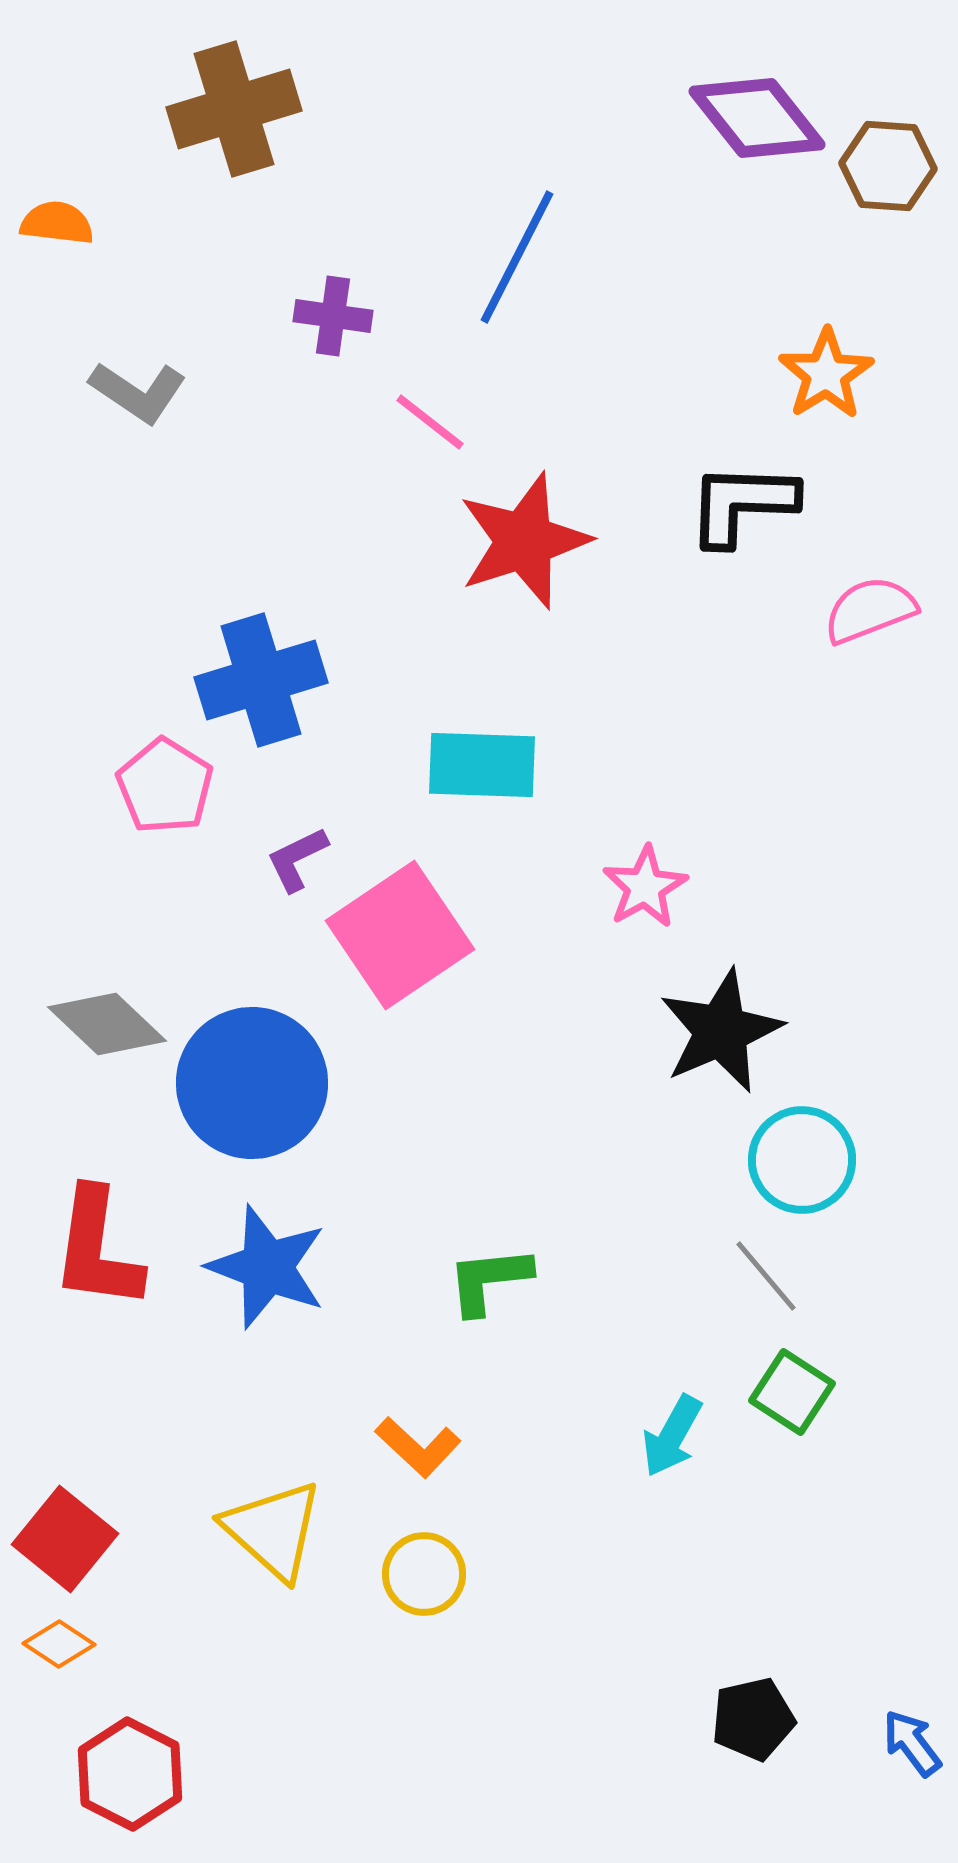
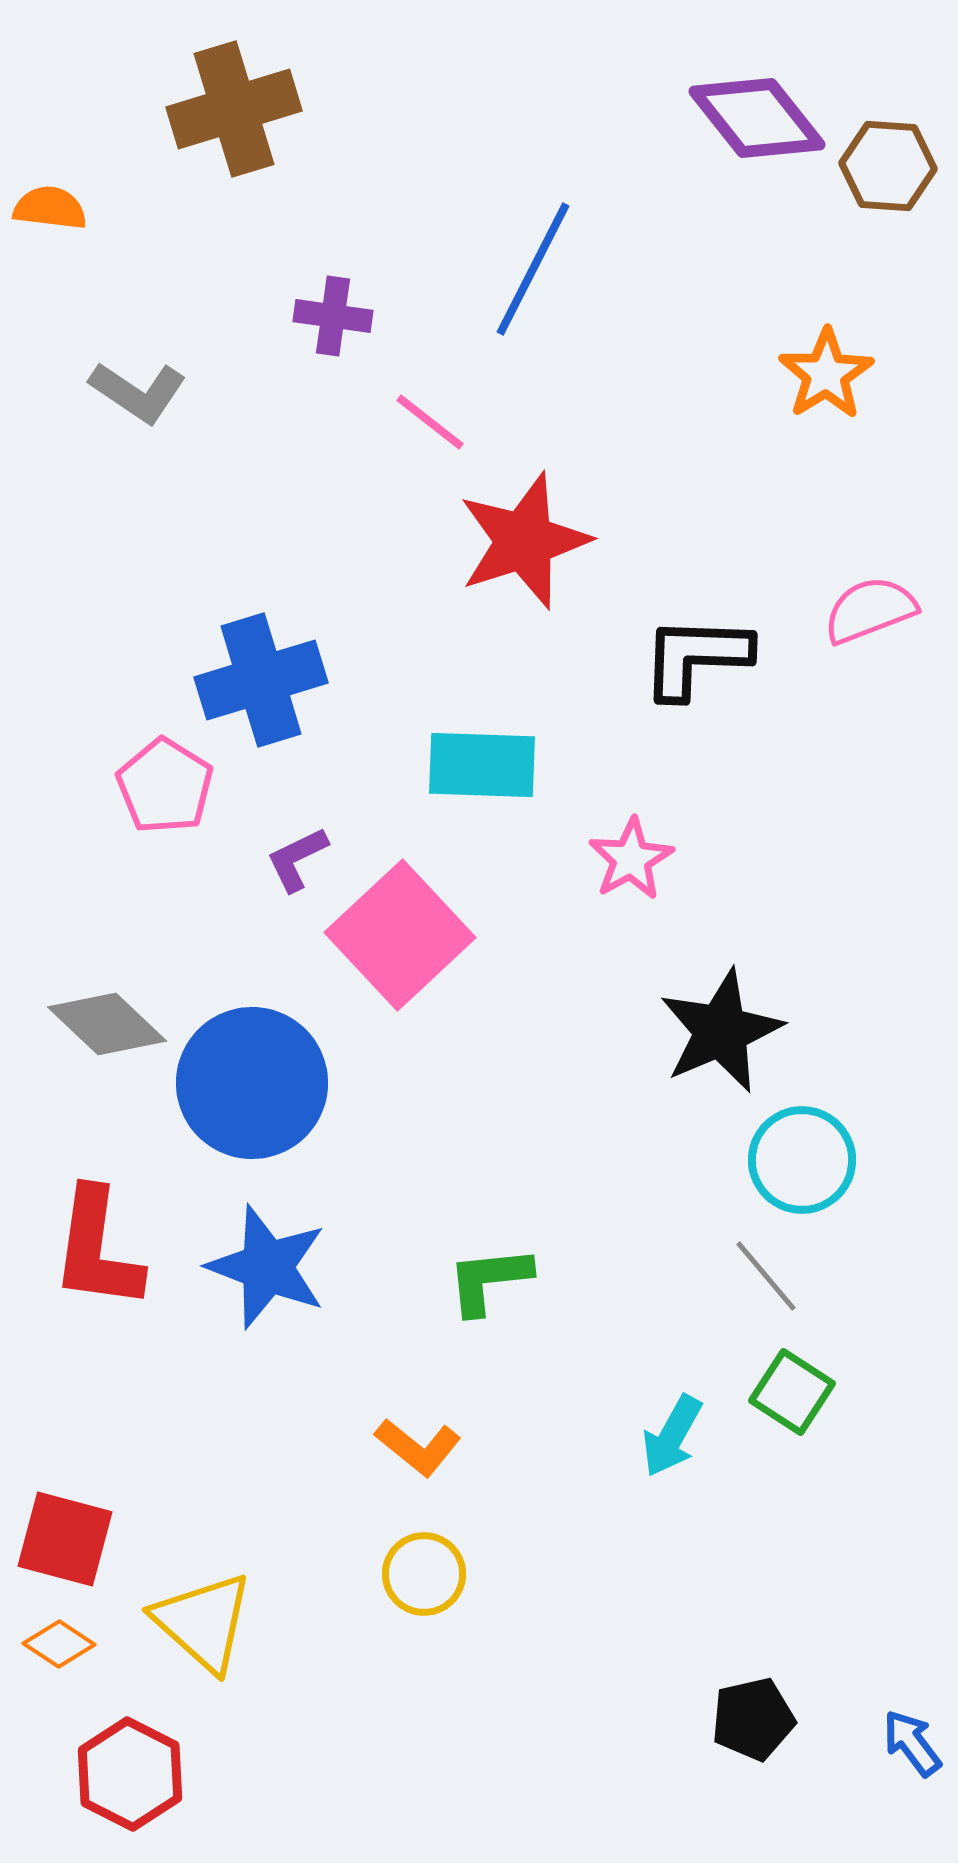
orange semicircle: moved 7 px left, 15 px up
blue line: moved 16 px right, 12 px down
black L-shape: moved 46 px left, 153 px down
pink star: moved 14 px left, 28 px up
pink square: rotated 9 degrees counterclockwise
orange L-shape: rotated 4 degrees counterclockwise
yellow triangle: moved 70 px left, 92 px down
red square: rotated 24 degrees counterclockwise
